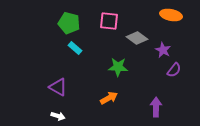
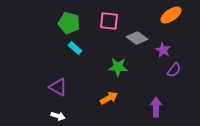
orange ellipse: rotated 45 degrees counterclockwise
